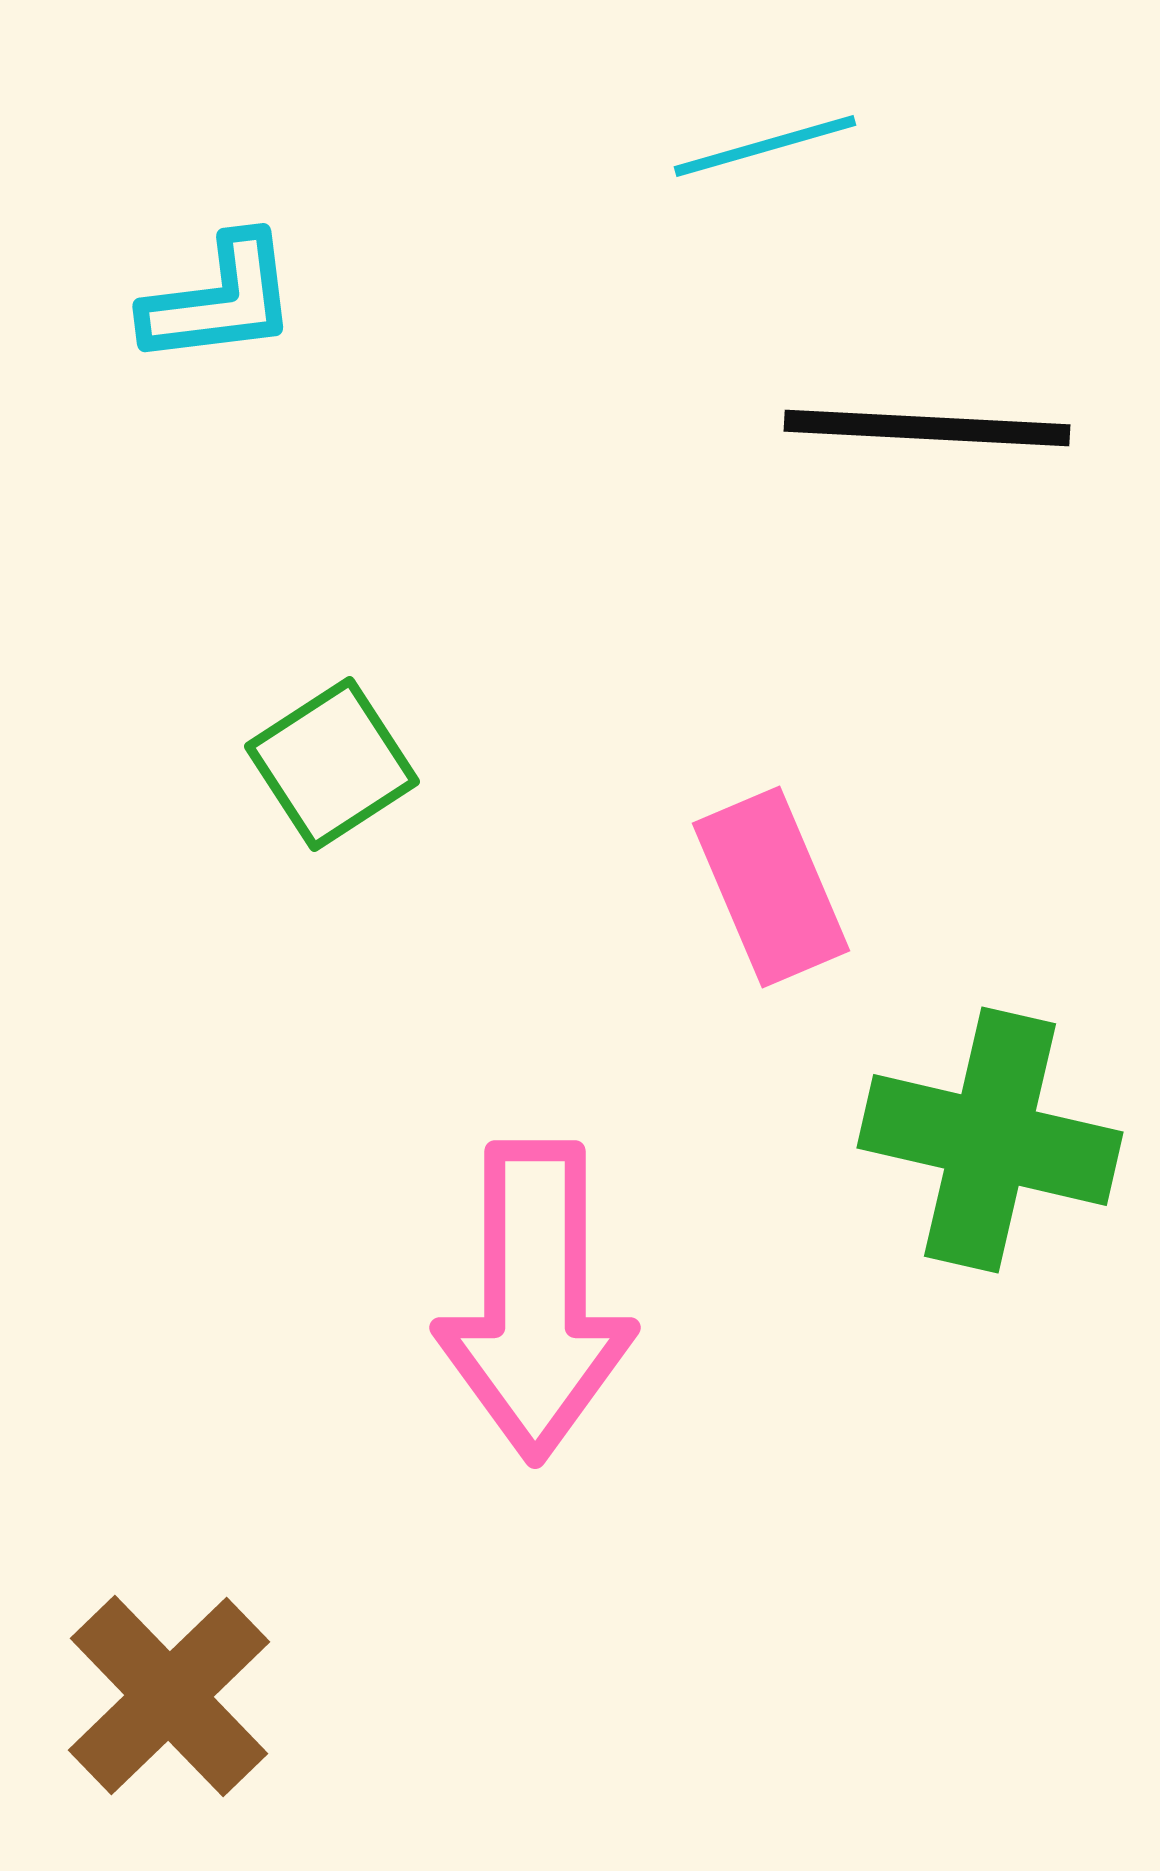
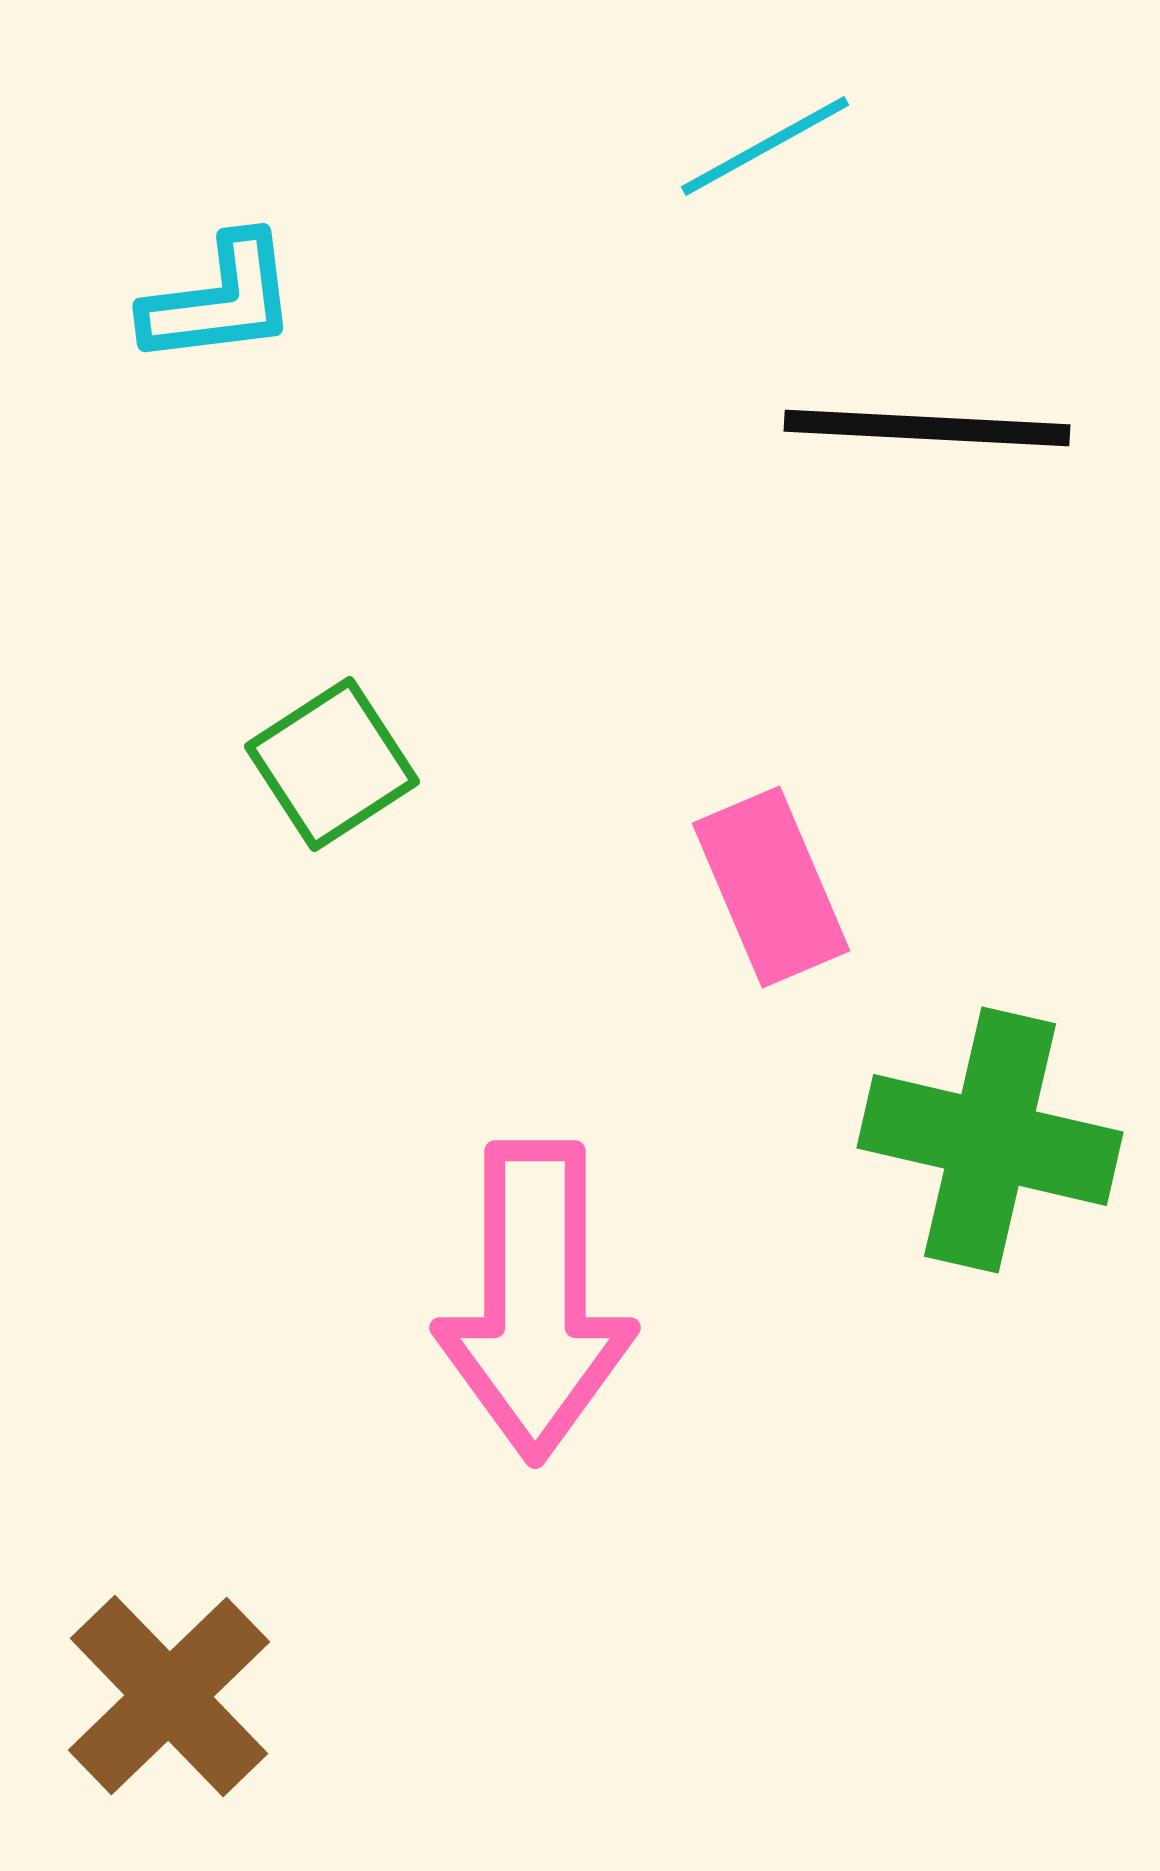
cyan line: rotated 13 degrees counterclockwise
